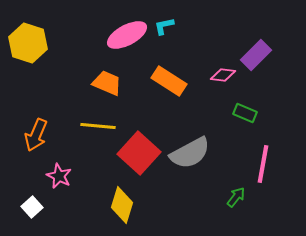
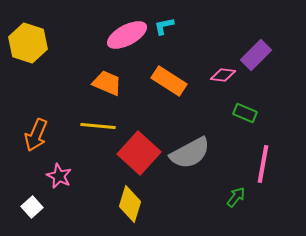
yellow diamond: moved 8 px right, 1 px up
